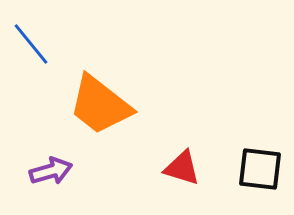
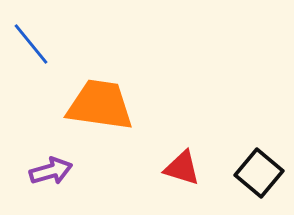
orange trapezoid: rotated 150 degrees clockwise
black square: moved 1 px left, 4 px down; rotated 33 degrees clockwise
